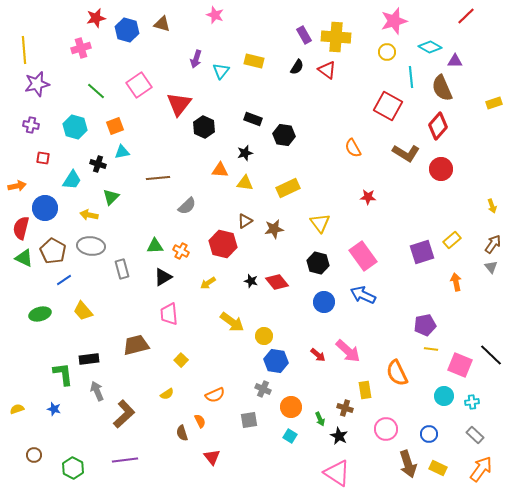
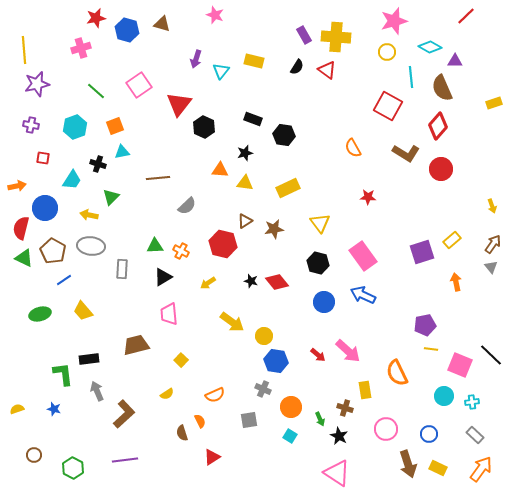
cyan hexagon at (75, 127): rotated 25 degrees clockwise
gray rectangle at (122, 269): rotated 18 degrees clockwise
red triangle at (212, 457): rotated 36 degrees clockwise
